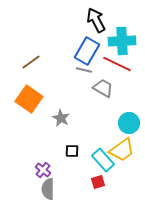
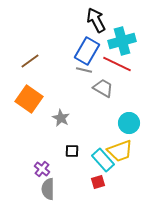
cyan cross: rotated 12 degrees counterclockwise
brown line: moved 1 px left, 1 px up
yellow trapezoid: moved 2 px left, 1 px down; rotated 16 degrees clockwise
purple cross: moved 1 px left, 1 px up
